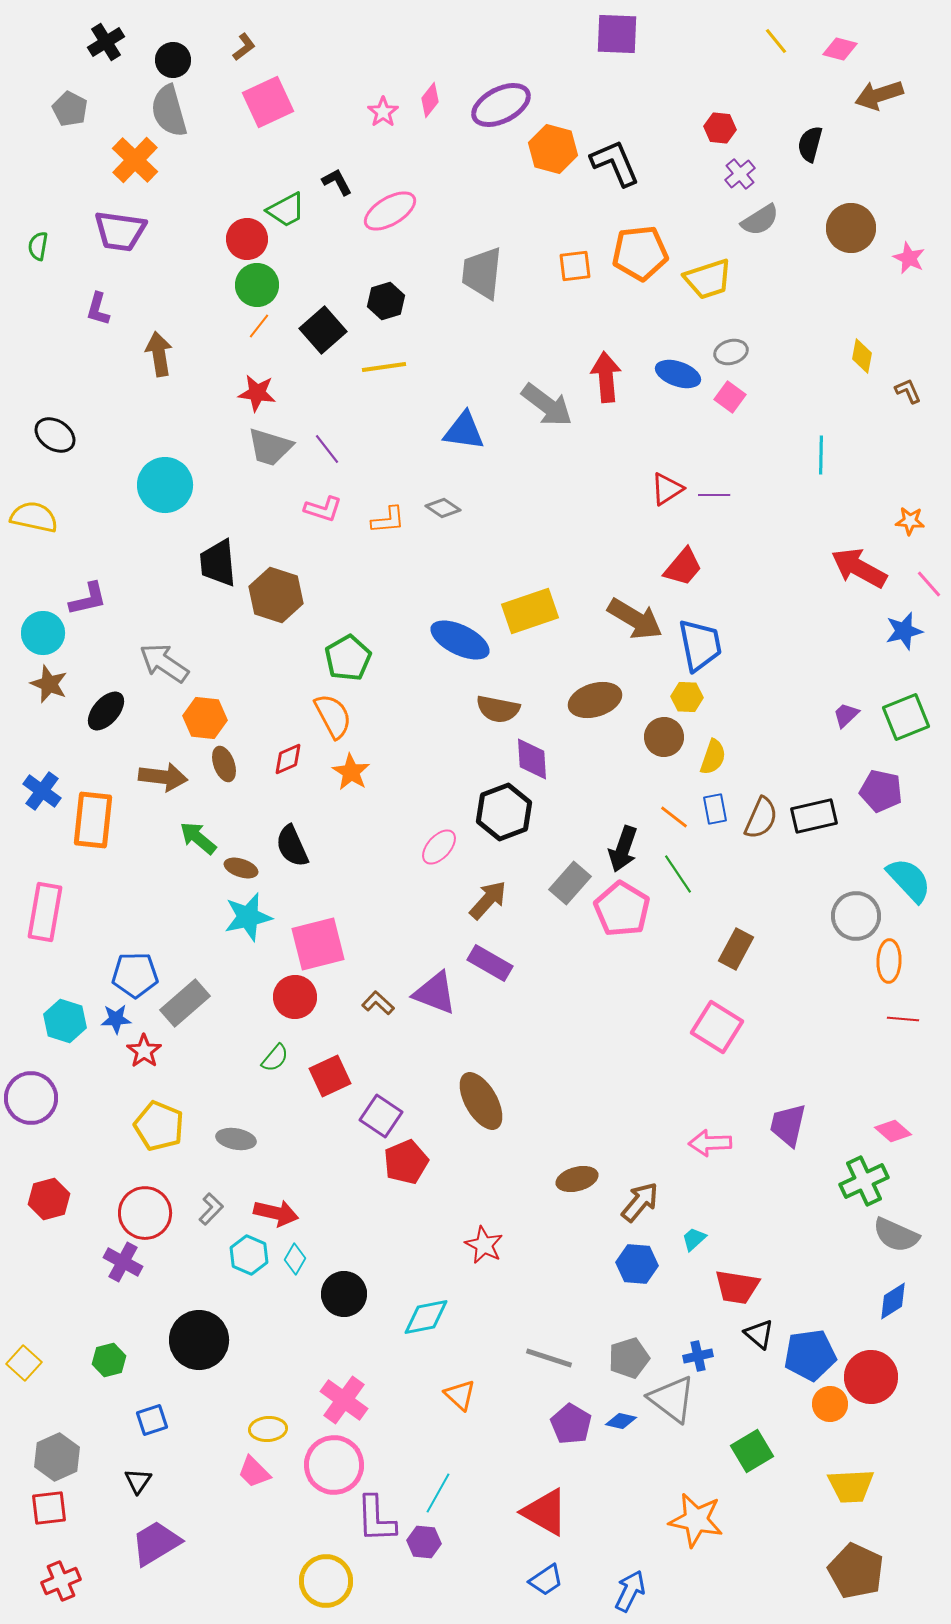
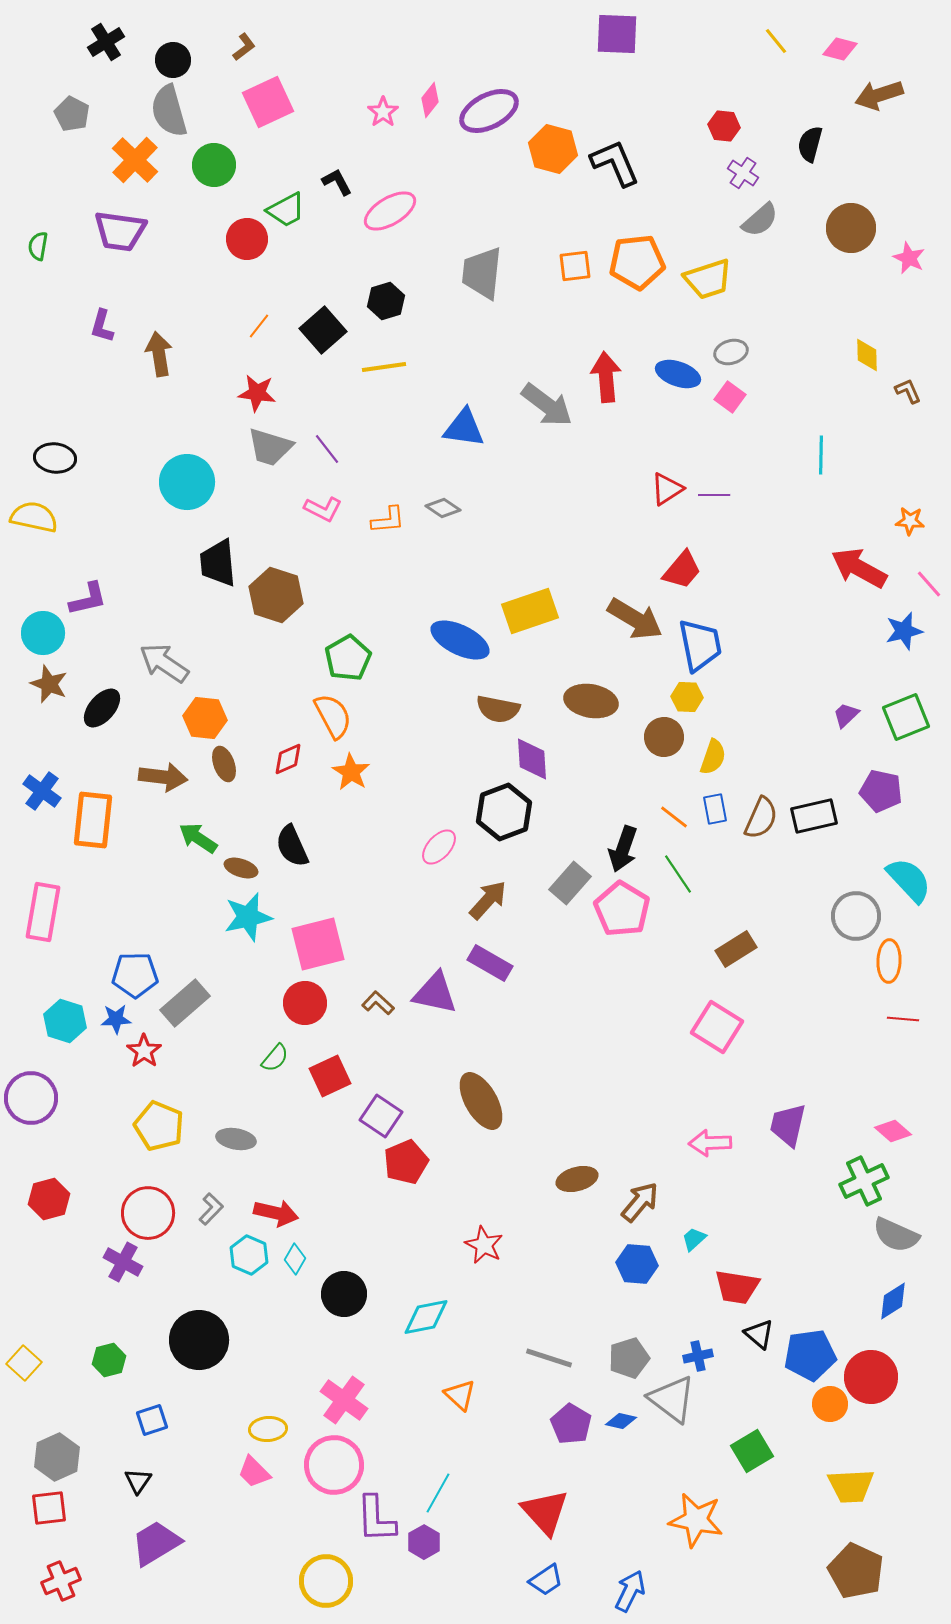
purple ellipse at (501, 105): moved 12 px left, 6 px down
gray pentagon at (70, 109): moved 2 px right, 5 px down
red hexagon at (720, 128): moved 4 px right, 2 px up
purple cross at (740, 174): moved 3 px right, 1 px up; rotated 16 degrees counterclockwise
gray semicircle at (760, 220): rotated 9 degrees counterclockwise
orange pentagon at (640, 253): moved 3 px left, 9 px down
green circle at (257, 285): moved 43 px left, 120 px up
purple L-shape at (98, 309): moved 4 px right, 17 px down
yellow diamond at (862, 356): moved 5 px right, 1 px up; rotated 12 degrees counterclockwise
blue triangle at (464, 431): moved 3 px up
black ellipse at (55, 435): moved 23 px down; rotated 27 degrees counterclockwise
cyan circle at (165, 485): moved 22 px right, 3 px up
pink L-shape at (323, 509): rotated 9 degrees clockwise
red trapezoid at (683, 567): moved 1 px left, 3 px down
brown ellipse at (595, 700): moved 4 px left, 1 px down; rotated 27 degrees clockwise
black ellipse at (106, 711): moved 4 px left, 3 px up
green arrow at (198, 838): rotated 6 degrees counterclockwise
pink rectangle at (45, 912): moved 2 px left
brown rectangle at (736, 949): rotated 30 degrees clockwise
purple triangle at (435, 993): rotated 9 degrees counterclockwise
red circle at (295, 997): moved 10 px right, 6 px down
red circle at (145, 1213): moved 3 px right
red triangle at (545, 1512): rotated 18 degrees clockwise
purple hexagon at (424, 1542): rotated 24 degrees clockwise
